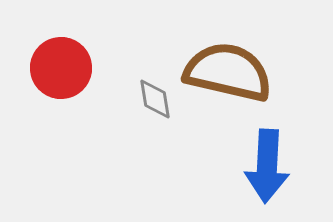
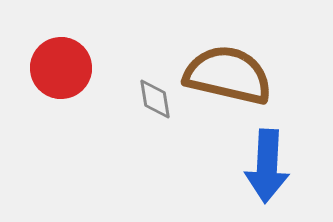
brown semicircle: moved 3 px down
